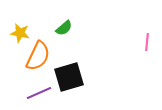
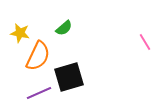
pink line: moved 2 px left; rotated 36 degrees counterclockwise
